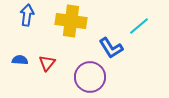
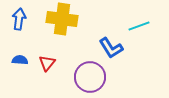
blue arrow: moved 8 px left, 4 px down
yellow cross: moved 9 px left, 2 px up
cyan line: rotated 20 degrees clockwise
